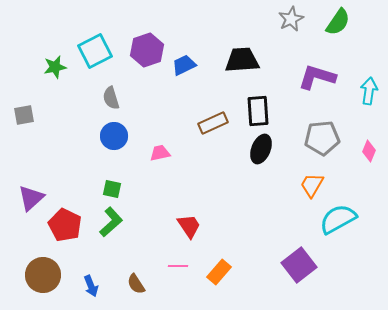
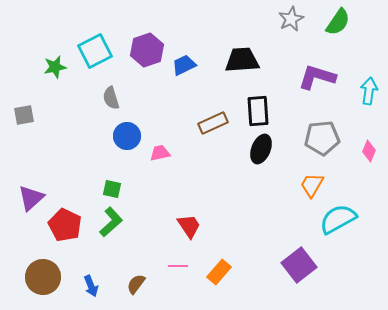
blue circle: moved 13 px right
brown circle: moved 2 px down
brown semicircle: rotated 70 degrees clockwise
